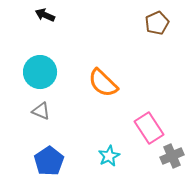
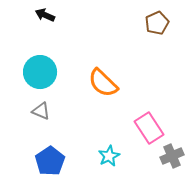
blue pentagon: moved 1 px right
